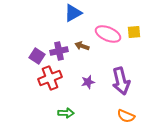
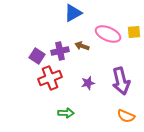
purple cross: moved 1 px right
purple star: moved 1 px down
